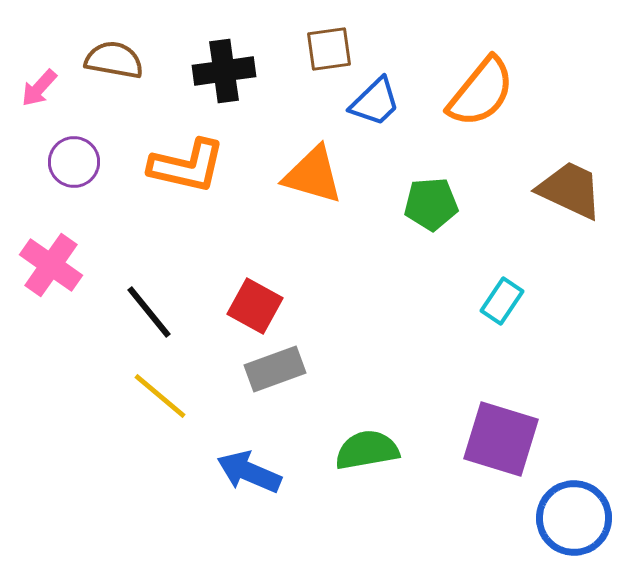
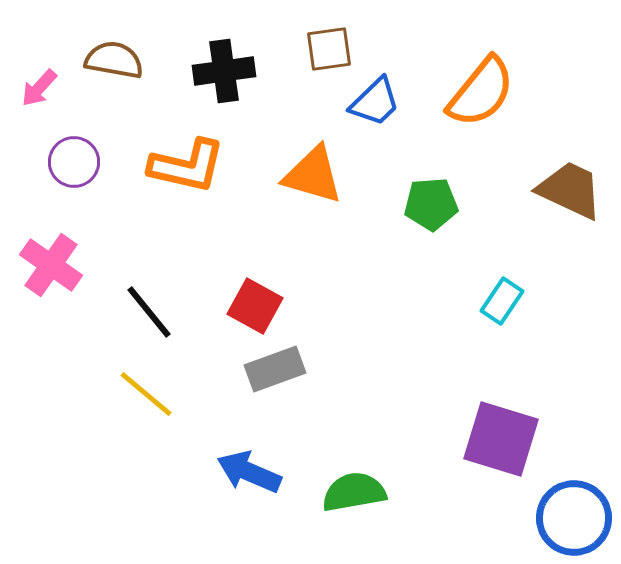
yellow line: moved 14 px left, 2 px up
green semicircle: moved 13 px left, 42 px down
